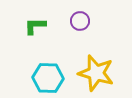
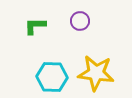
yellow star: rotated 9 degrees counterclockwise
cyan hexagon: moved 4 px right, 1 px up
